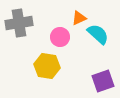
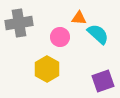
orange triangle: rotated 28 degrees clockwise
yellow hexagon: moved 3 px down; rotated 20 degrees clockwise
